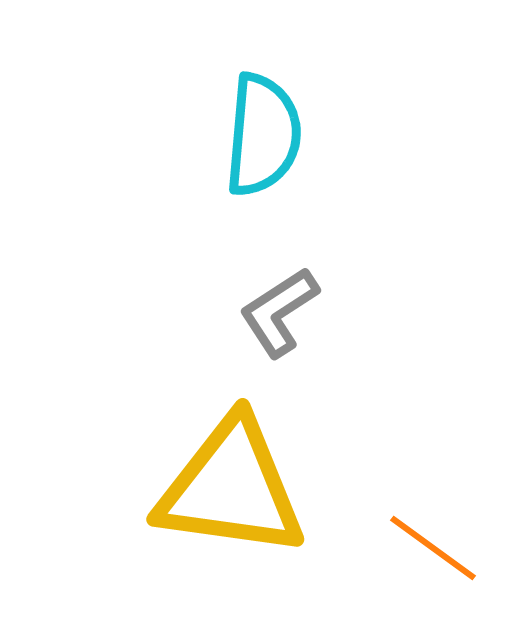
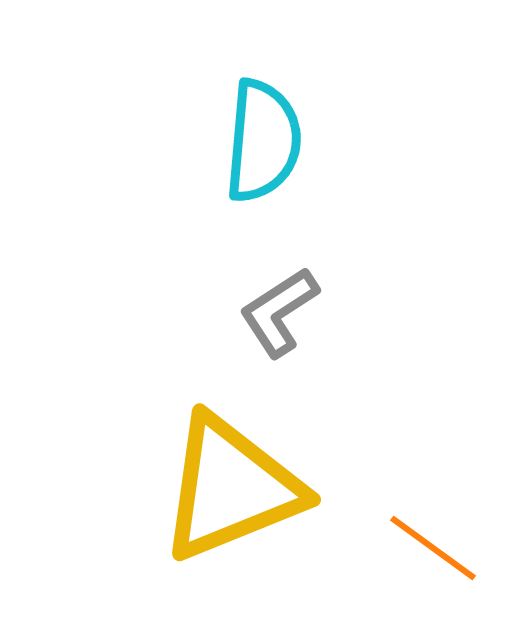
cyan semicircle: moved 6 px down
yellow triangle: rotated 30 degrees counterclockwise
